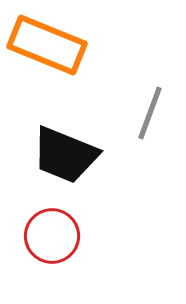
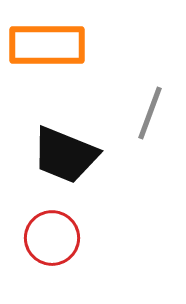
orange rectangle: rotated 22 degrees counterclockwise
red circle: moved 2 px down
